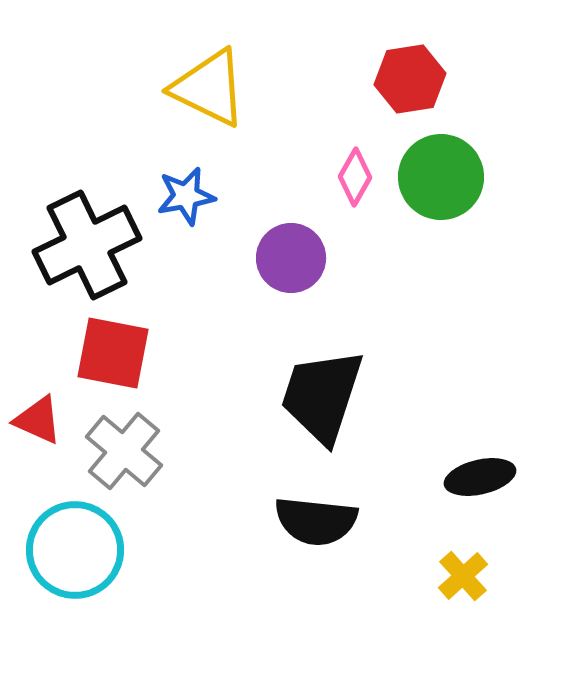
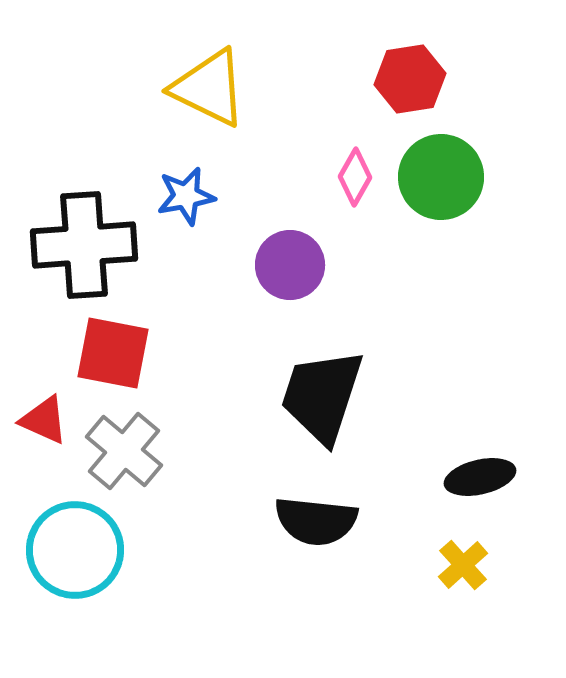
black cross: moved 3 px left; rotated 22 degrees clockwise
purple circle: moved 1 px left, 7 px down
red triangle: moved 6 px right
yellow cross: moved 11 px up
